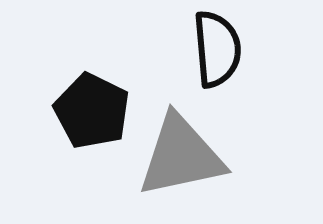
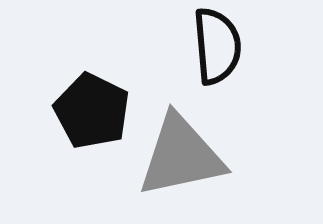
black semicircle: moved 3 px up
